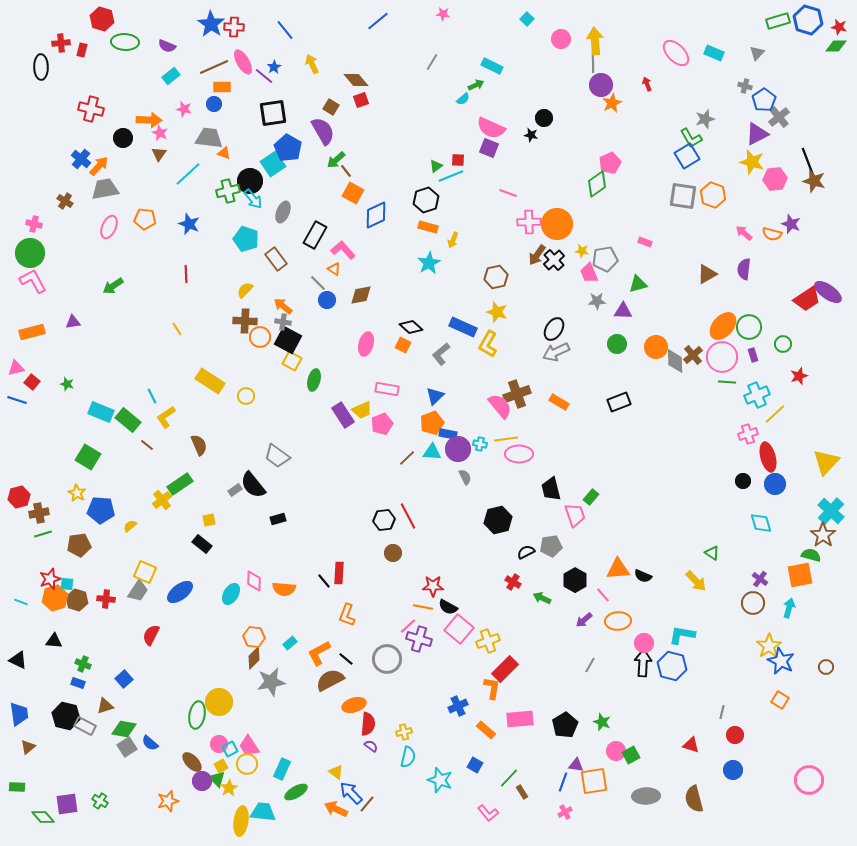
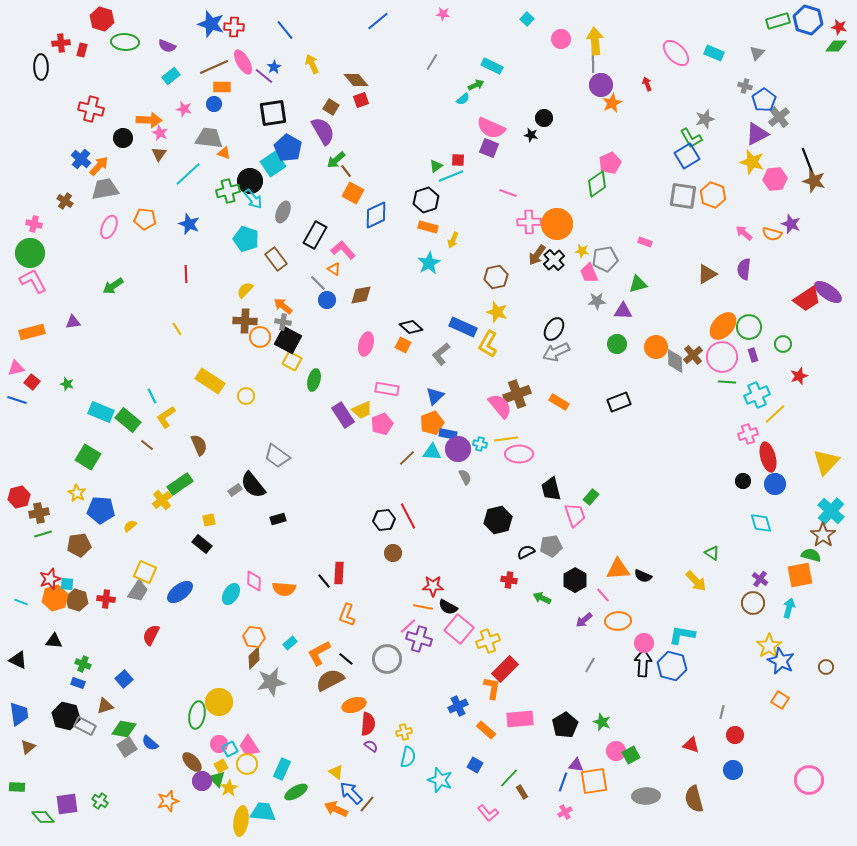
blue star at (211, 24): rotated 16 degrees counterclockwise
red cross at (513, 582): moved 4 px left, 2 px up; rotated 21 degrees counterclockwise
